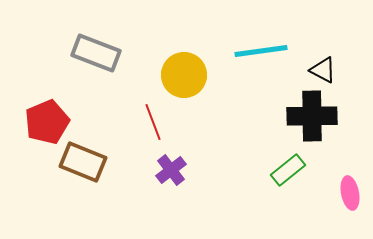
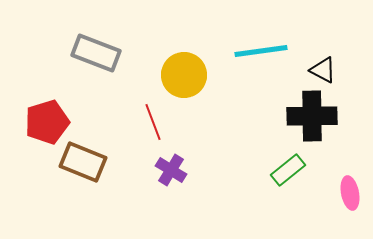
red pentagon: rotated 6 degrees clockwise
purple cross: rotated 20 degrees counterclockwise
